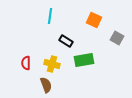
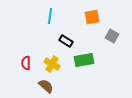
orange square: moved 2 px left, 3 px up; rotated 35 degrees counterclockwise
gray square: moved 5 px left, 2 px up
yellow cross: rotated 14 degrees clockwise
brown semicircle: moved 1 px down; rotated 28 degrees counterclockwise
